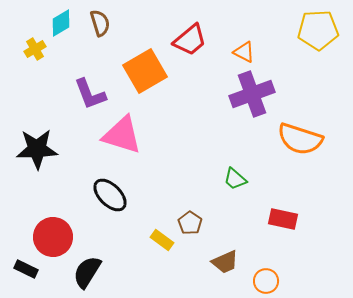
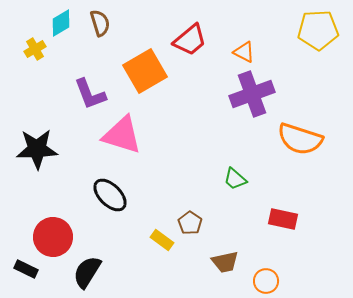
brown trapezoid: rotated 12 degrees clockwise
